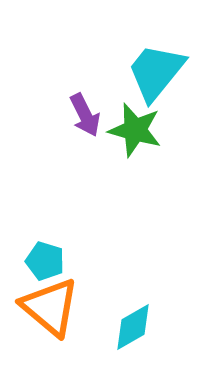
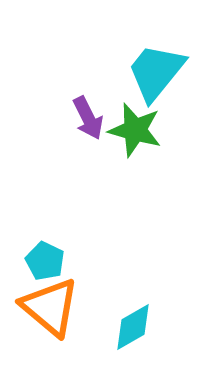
purple arrow: moved 3 px right, 3 px down
cyan pentagon: rotated 9 degrees clockwise
